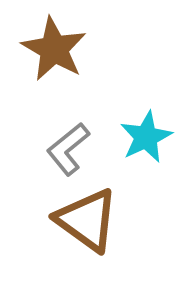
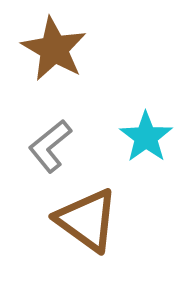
cyan star: rotated 10 degrees counterclockwise
gray L-shape: moved 18 px left, 3 px up
